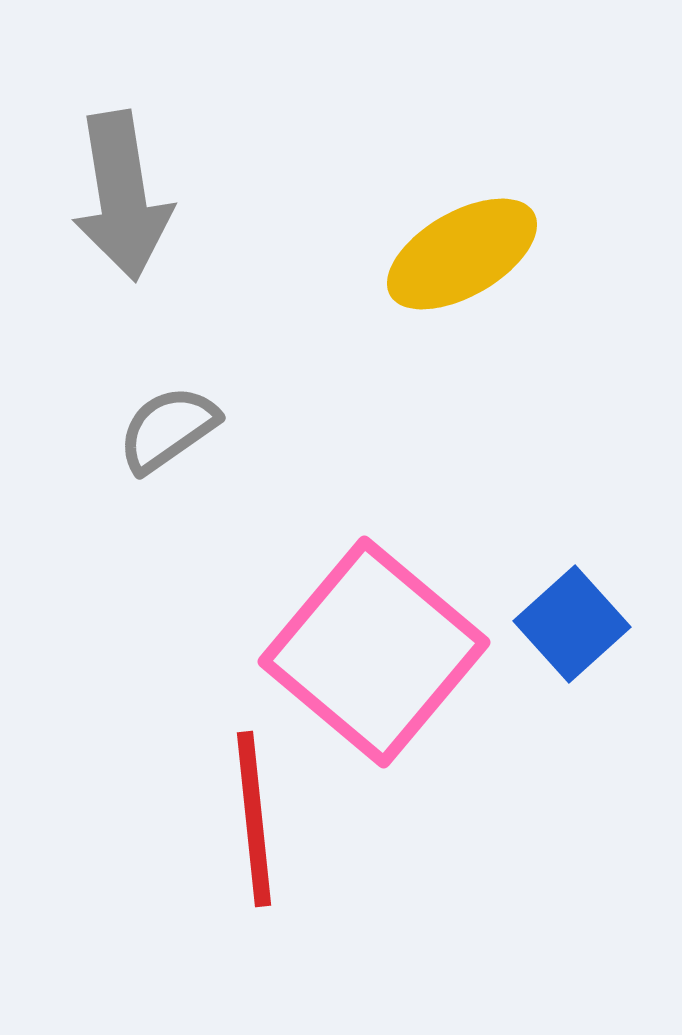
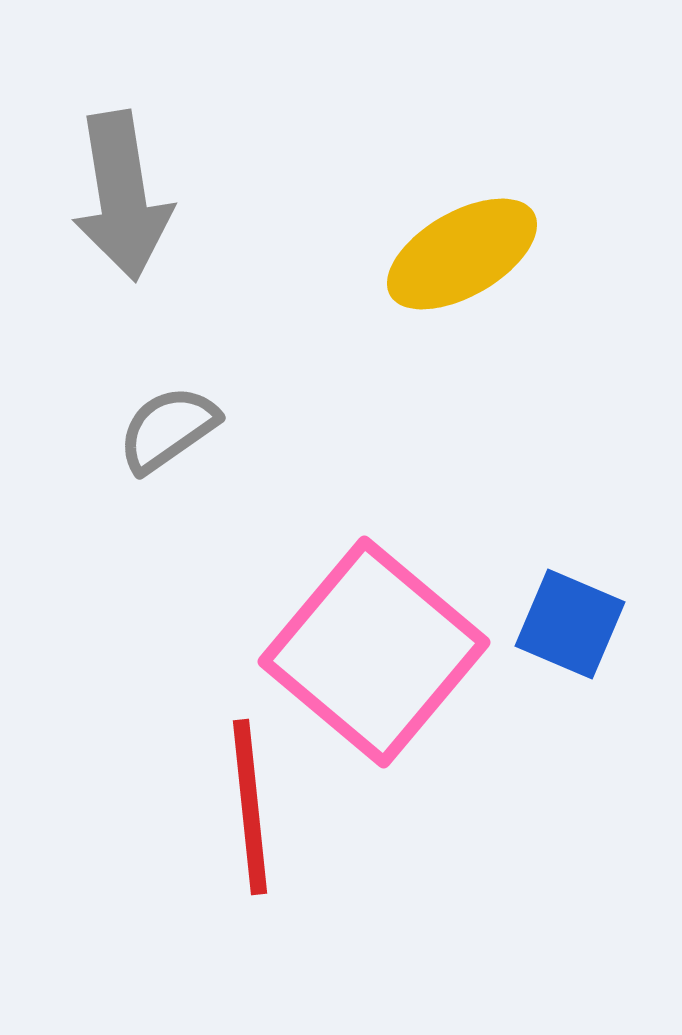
blue square: moved 2 px left; rotated 25 degrees counterclockwise
red line: moved 4 px left, 12 px up
